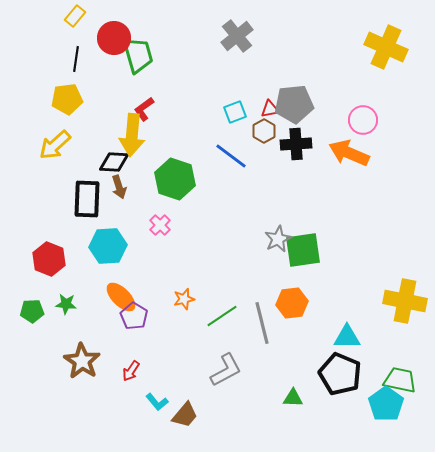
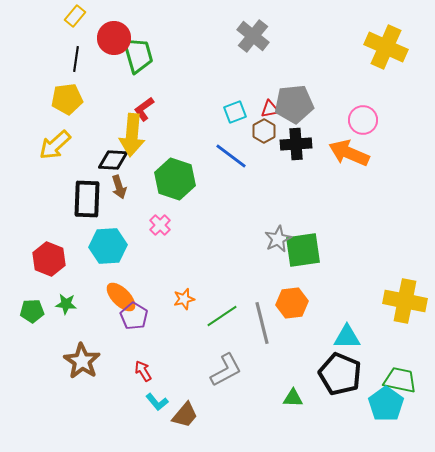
gray cross at (237, 36): moved 16 px right; rotated 12 degrees counterclockwise
black diamond at (114, 162): moved 1 px left, 2 px up
red arrow at (131, 371): moved 12 px right; rotated 115 degrees clockwise
